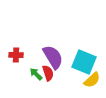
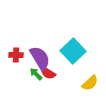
purple semicircle: moved 13 px left, 1 px down
cyan square: moved 11 px left, 11 px up; rotated 25 degrees clockwise
red semicircle: rotated 140 degrees clockwise
yellow semicircle: moved 2 px left, 3 px down
